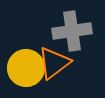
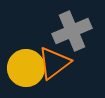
gray cross: rotated 15 degrees counterclockwise
